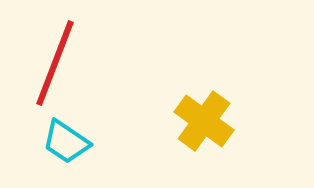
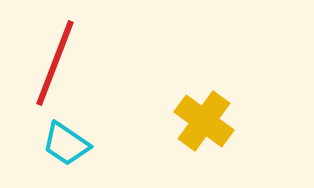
cyan trapezoid: moved 2 px down
